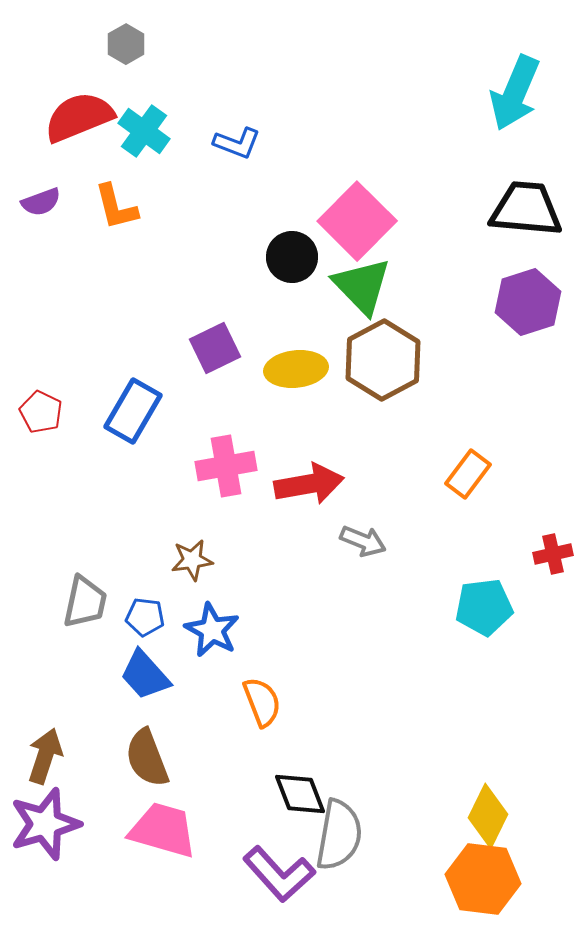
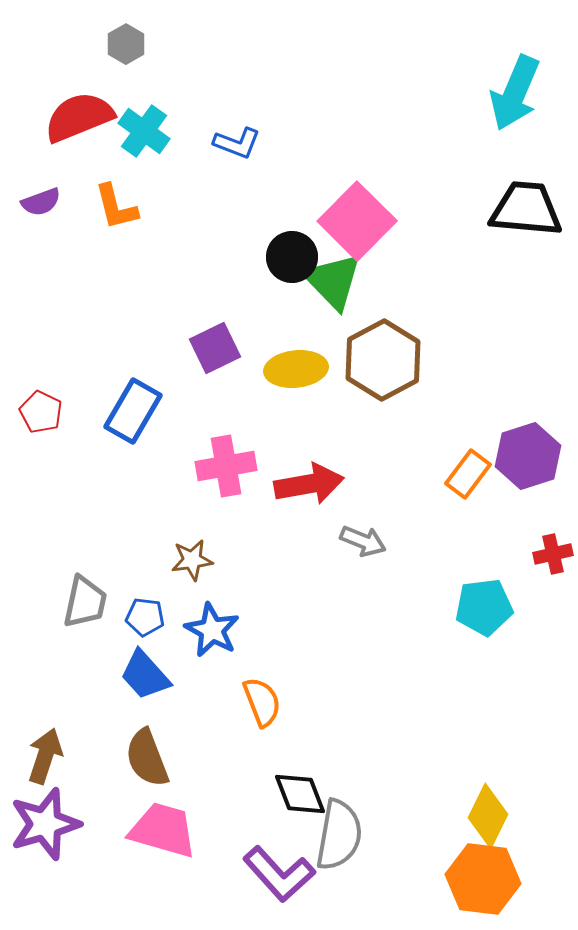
green triangle: moved 29 px left, 5 px up
purple hexagon: moved 154 px down
